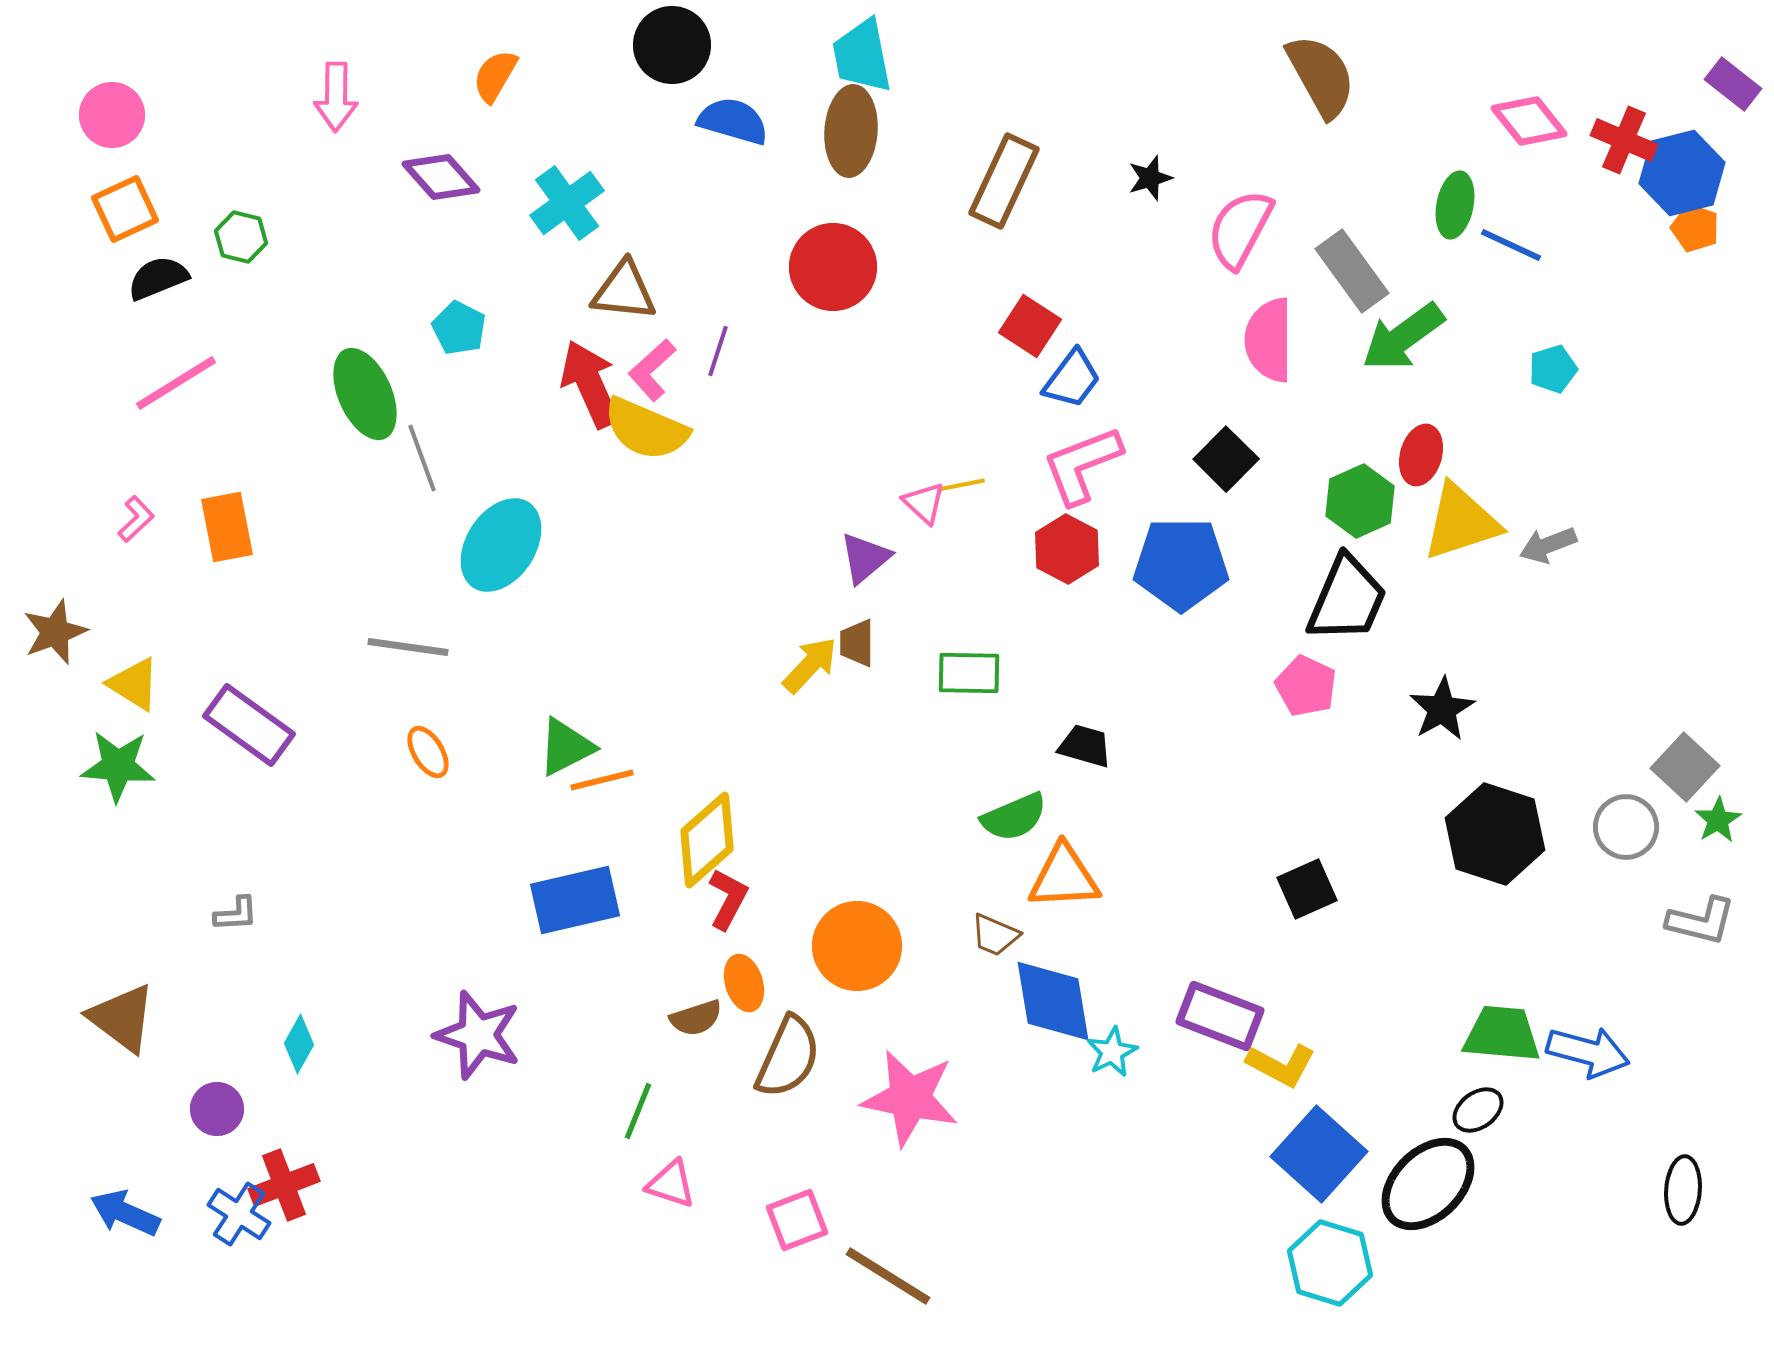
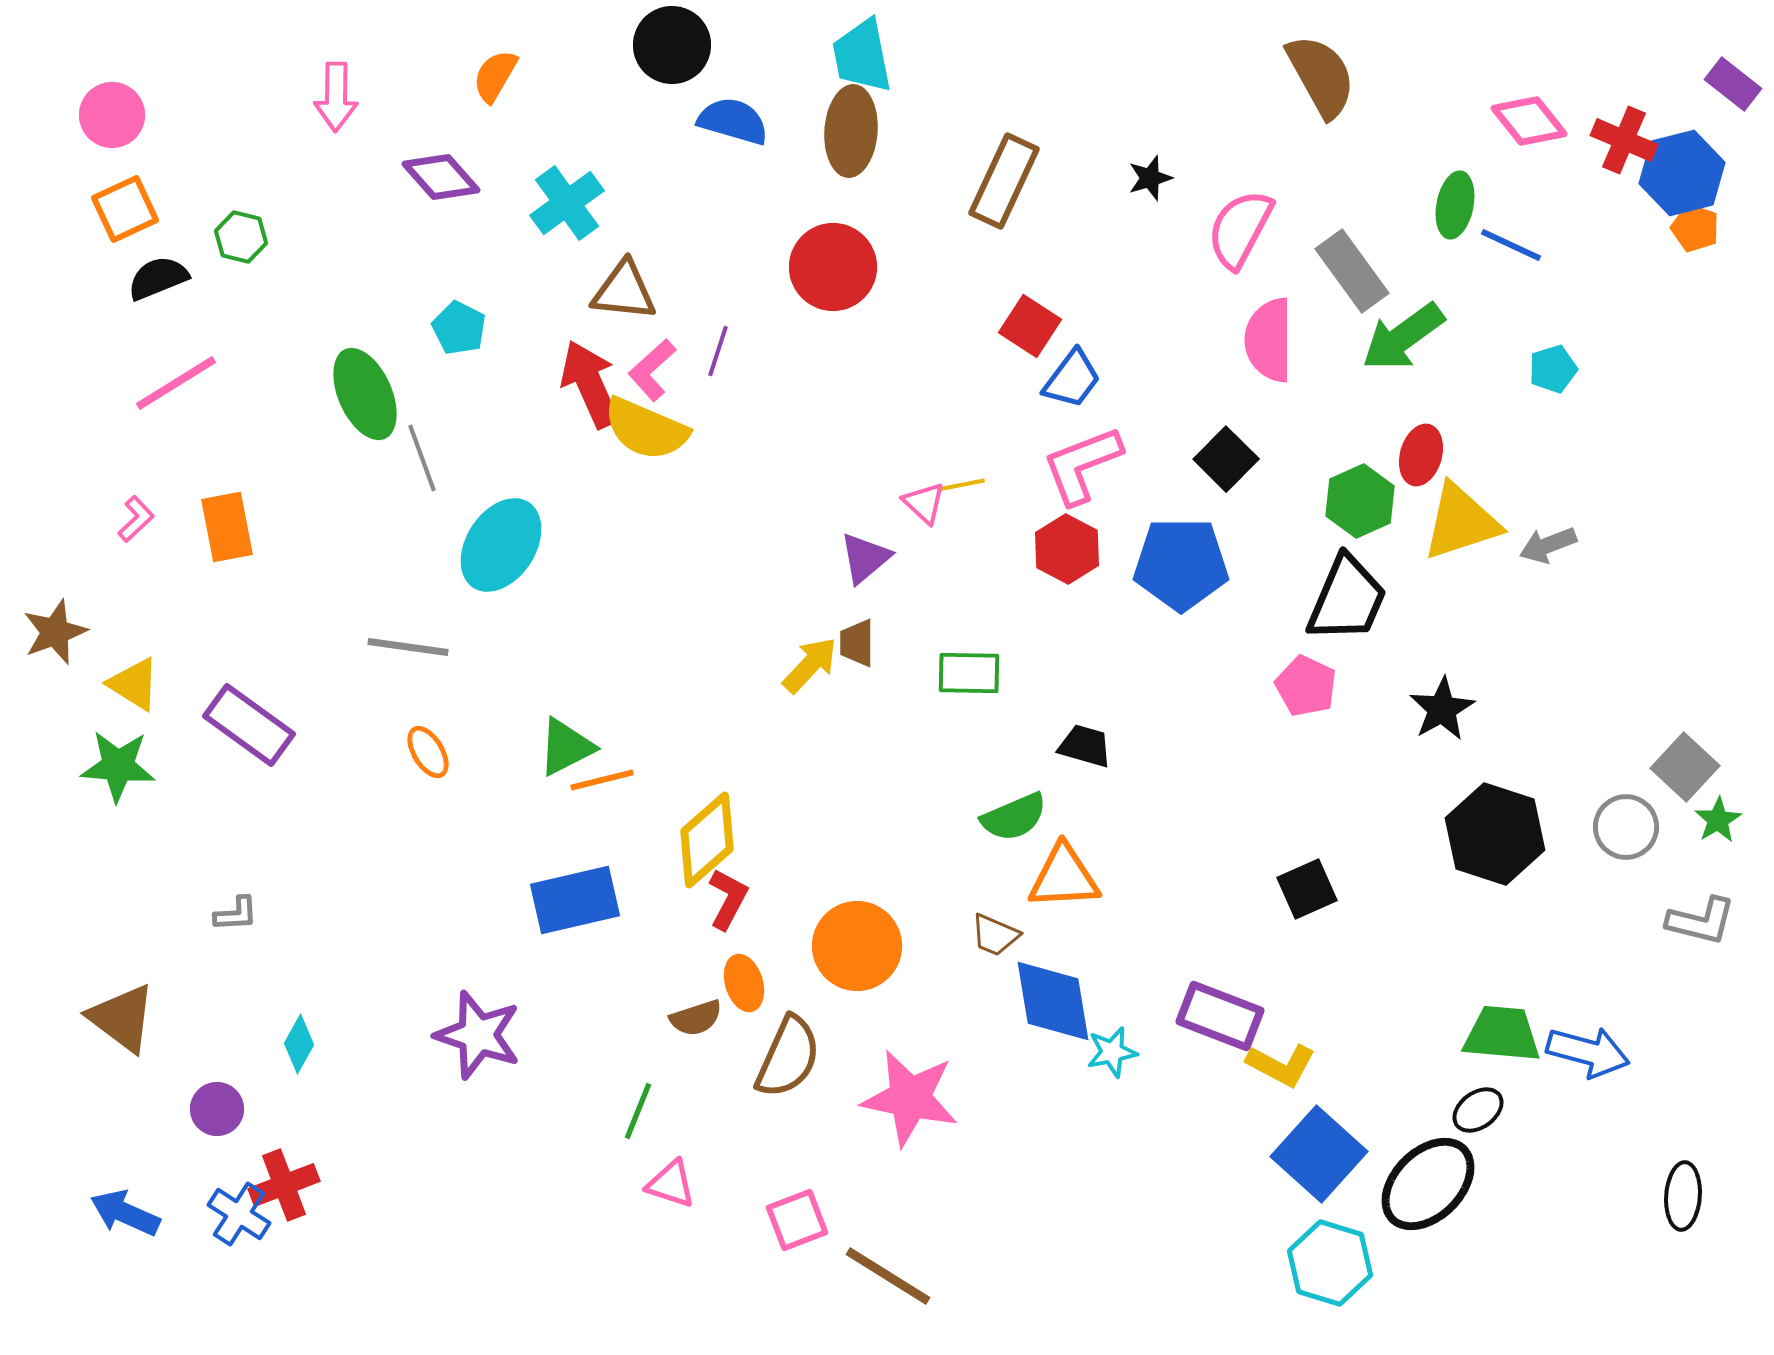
cyan star at (1112, 1052): rotated 15 degrees clockwise
black ellipse at (1683, 1190): moved 6 px down
